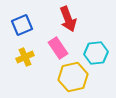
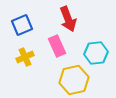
pink rectangle: moved 1 px left, 2 px up; rotated 10 degrees clockwise
yellow hexagon: moved 1 px right, 3 px down
